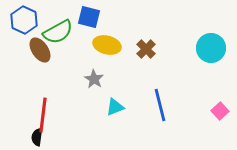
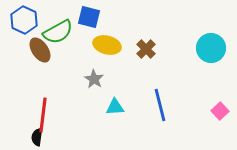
cyan triangle: rotated 18 degrees clockwise
